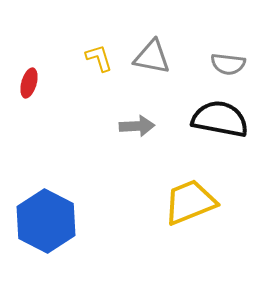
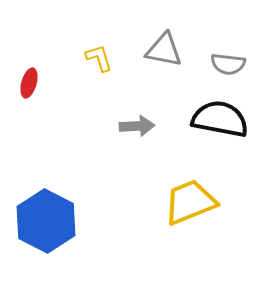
gray triangle: moved 12 px right, 7 px up
